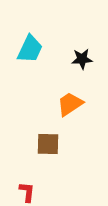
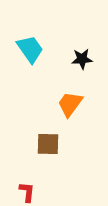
cyan trapezoid: rotated 60 degrees counterclockwise
orange trapezoid: rotated 20 degrees counterclockwise
